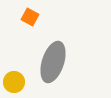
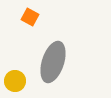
yellow circle: moved 1 px right, 1 px up
